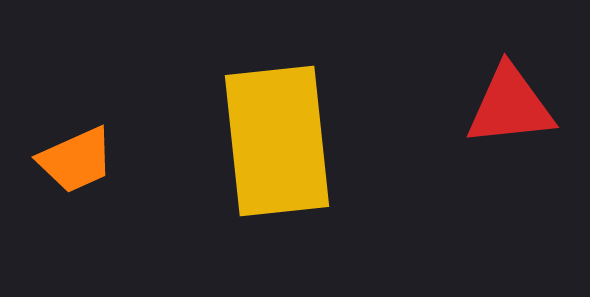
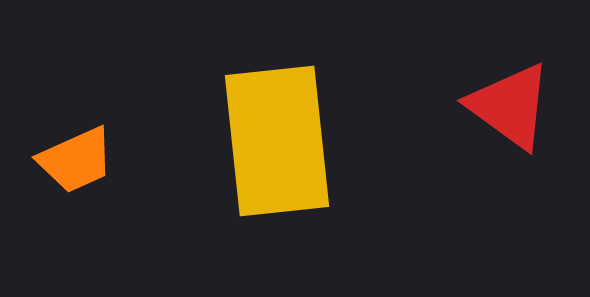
red triangle: rotated 42 degrees clockwise
